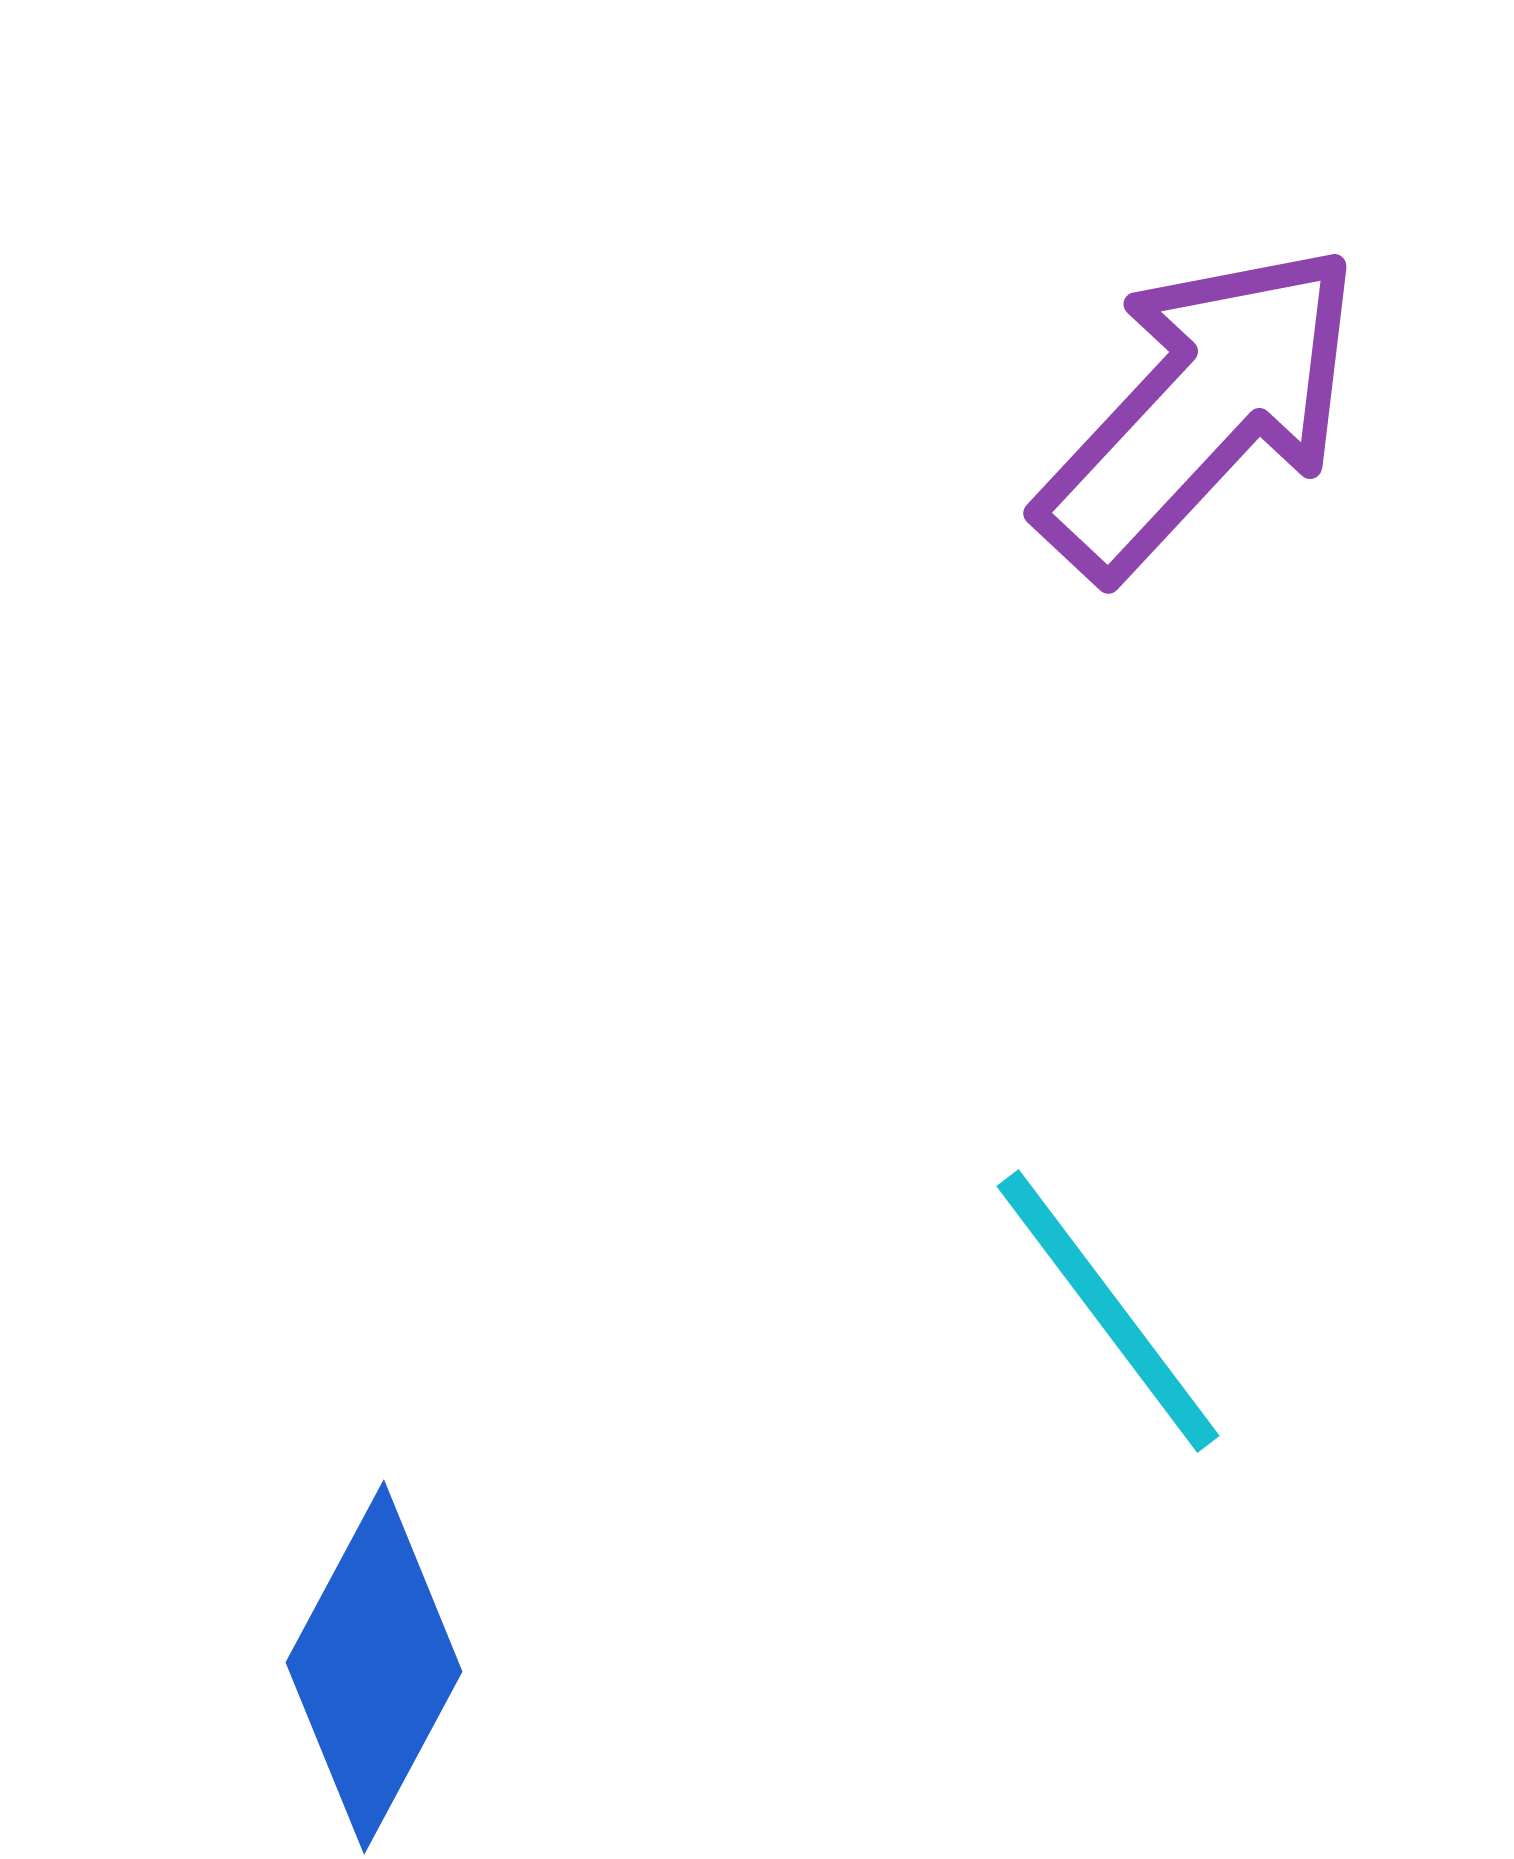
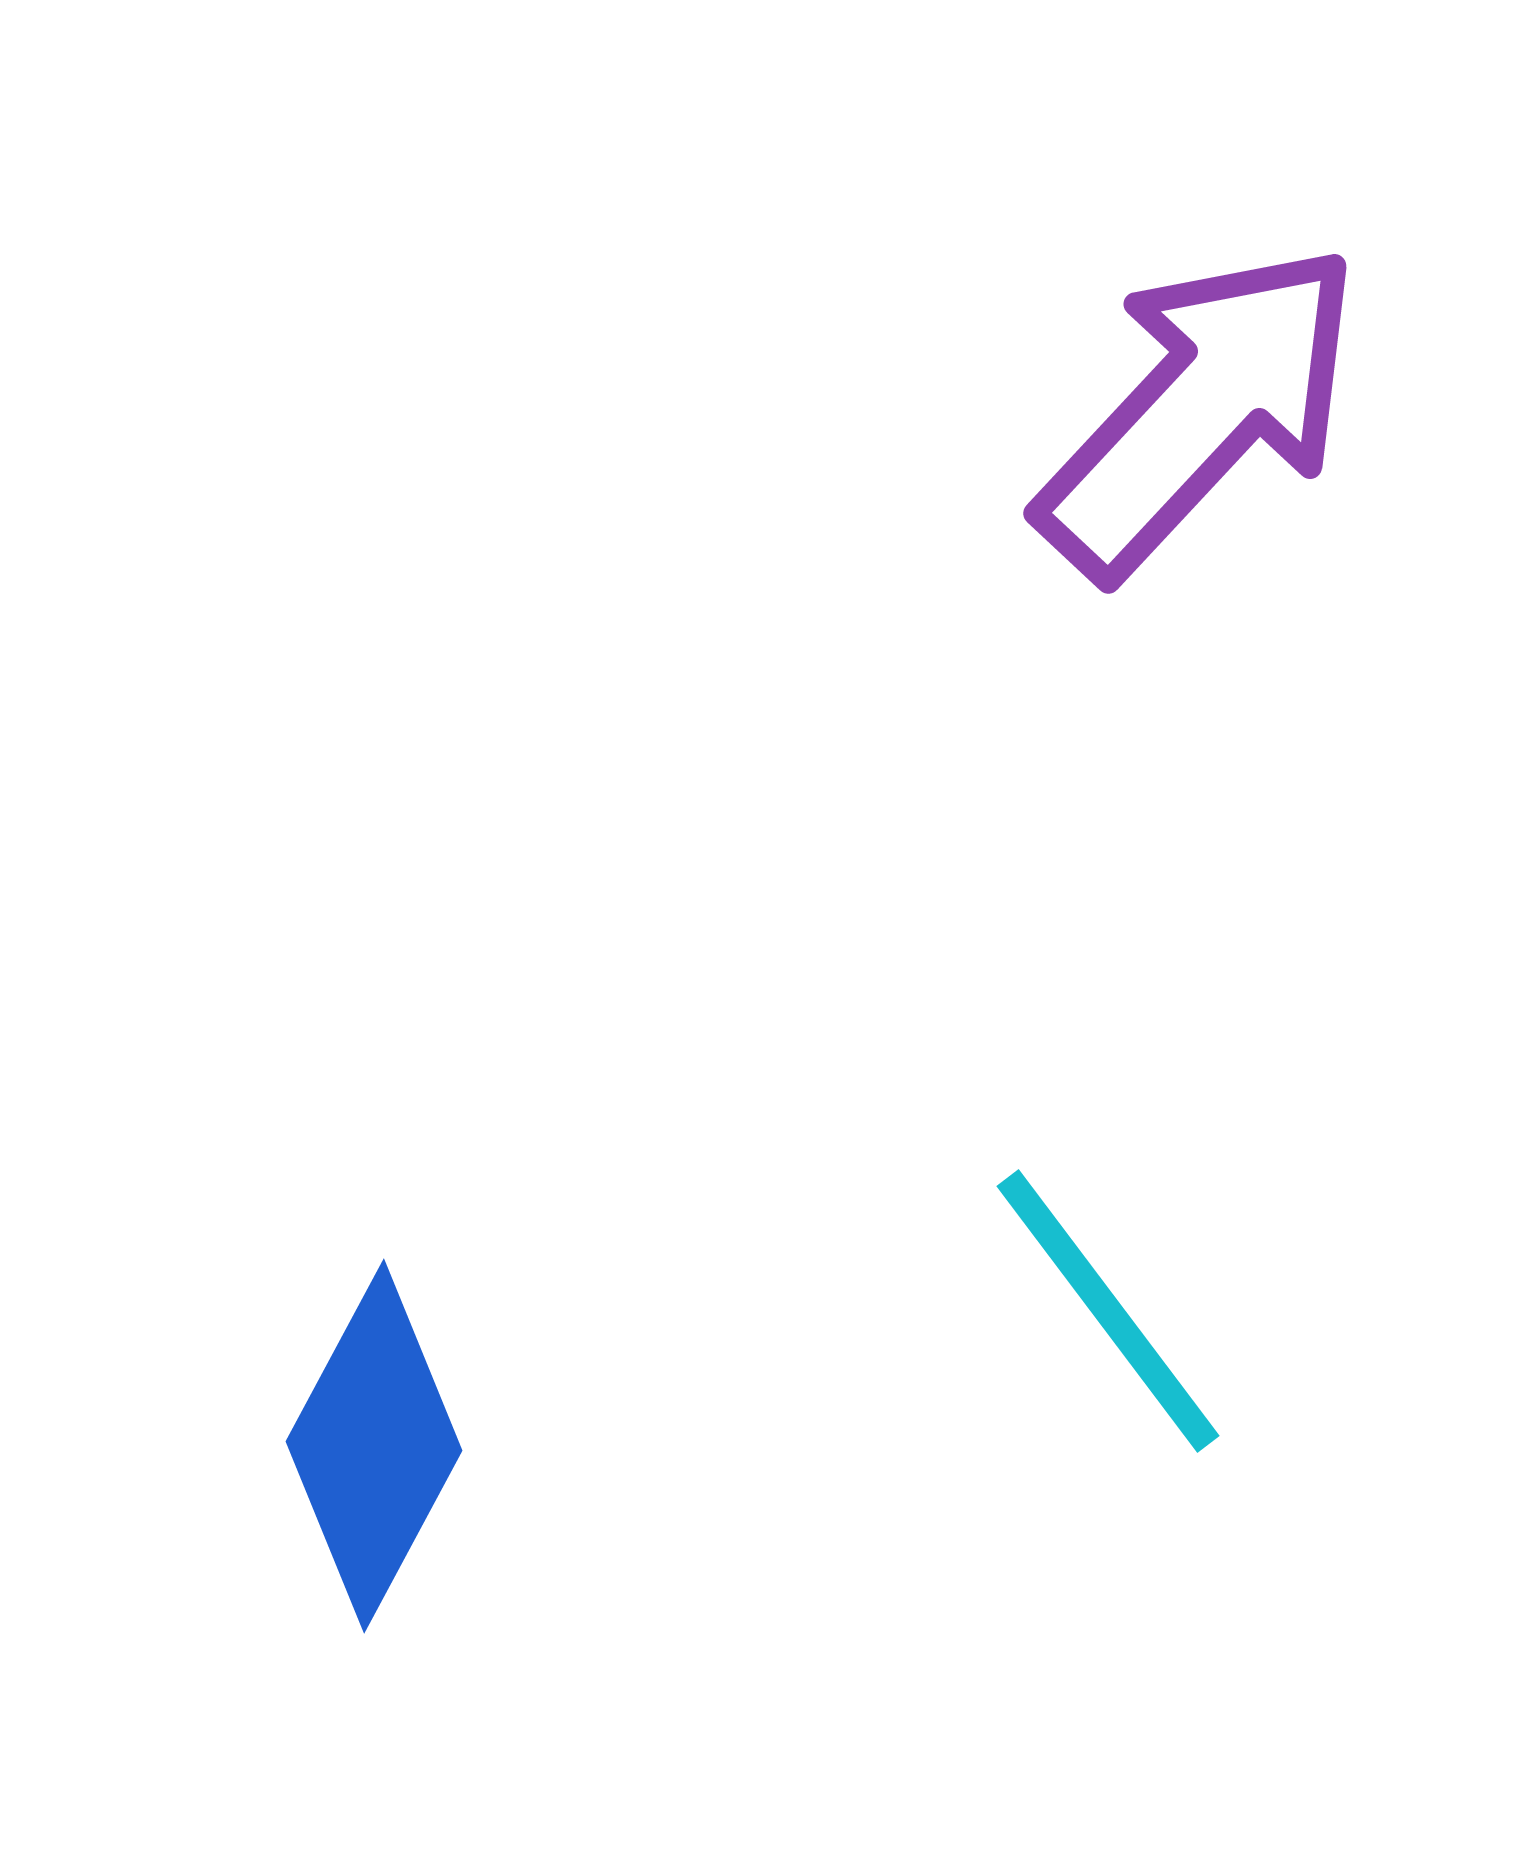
blue diamond: moved 221 px up
